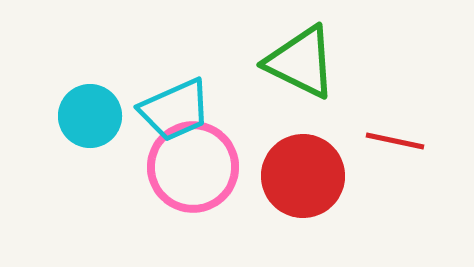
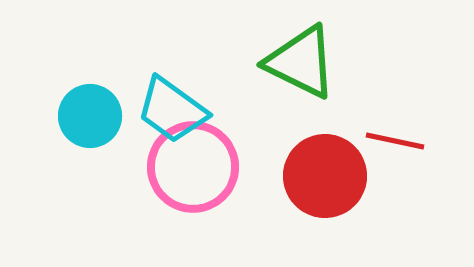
cyan trapezoid: moved 3 px left; rotated 60 degrees clockwise
red circle: moved 22 px right
